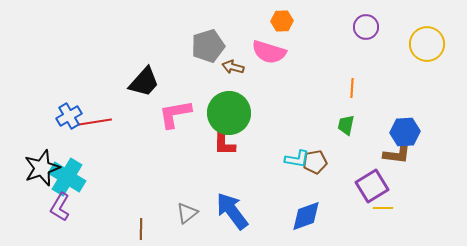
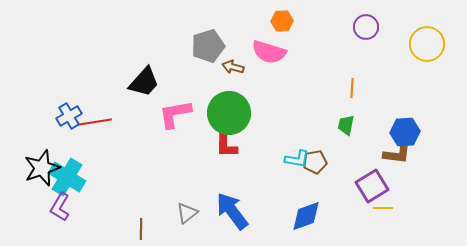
red L-shape: moved 2 px right, 2 px down
